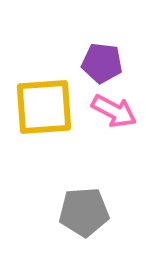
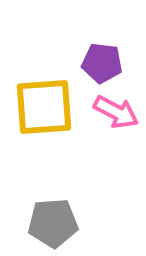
pink arrow: moved 2 px right, 1 px down
gray pentagon: moved 31 px left, 11 px down
